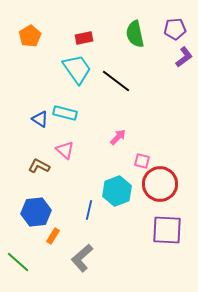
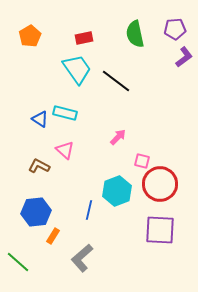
purple square: moved 7 px left
